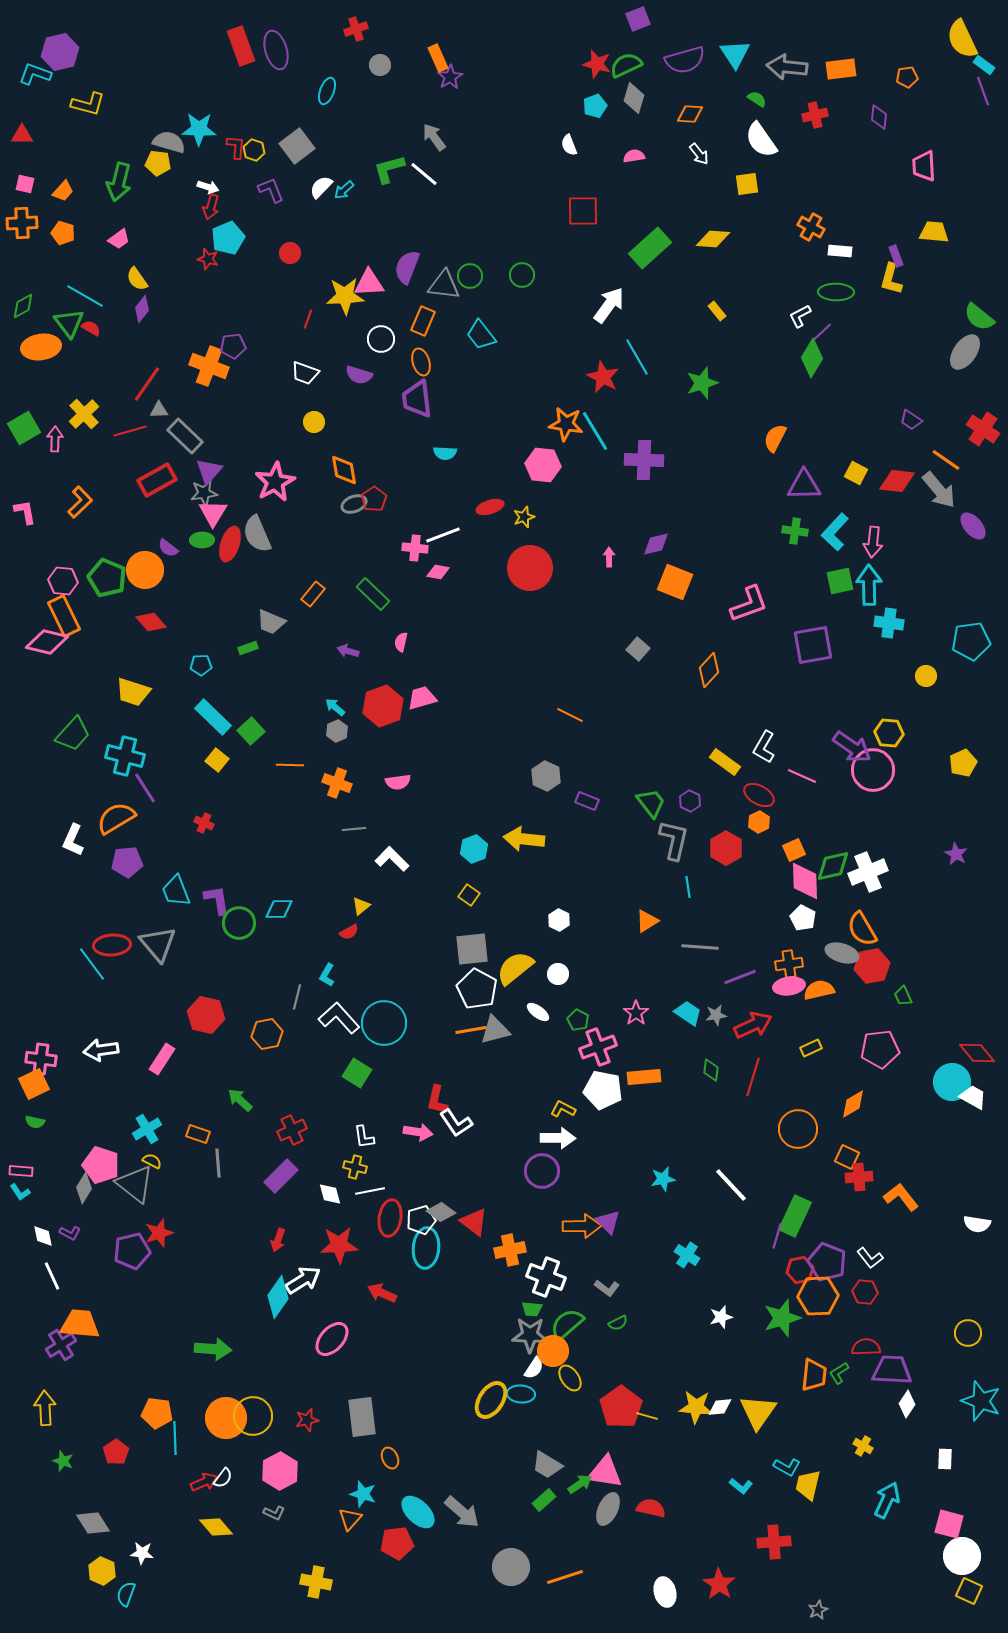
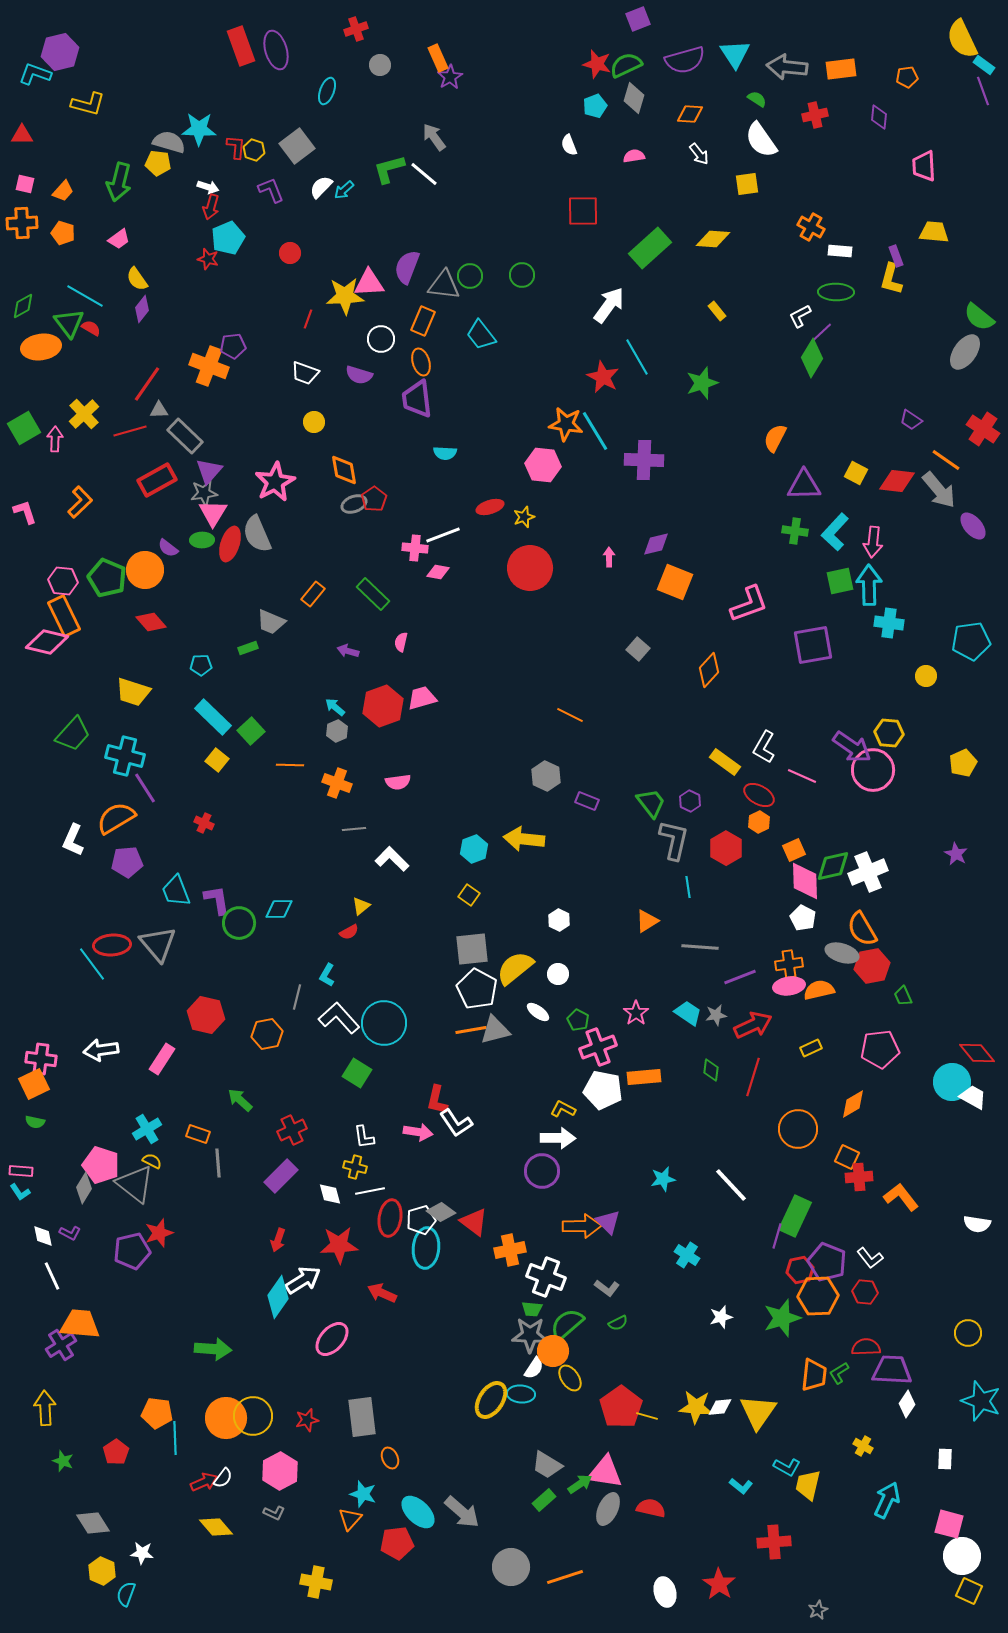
pink L-shape at (25, 512): rotated 8 degrees counterclockwise
